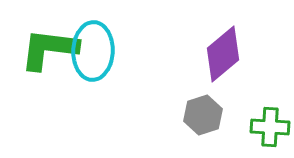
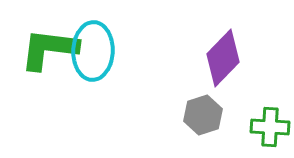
purple diamond: moved 4 px down; rotated 6 degrees counterclockwise
